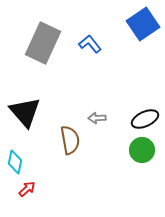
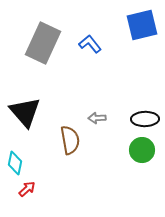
blue square: moved 1 px left, 1 px down; rotated 20 degrees clockwise
black ellipse: rotated 24 degrees clockwise
cyan diamond: moved 1 px down
